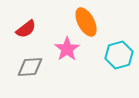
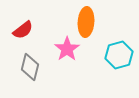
orange ellipse: rotated 32 degrees clockwise
red semicircle: moved 3 px left, 1 px down
gray diamond: rotated 72 degrees counterclockwise
